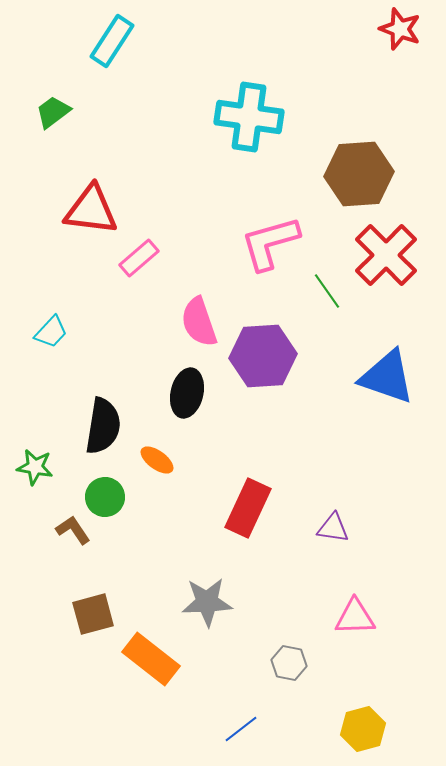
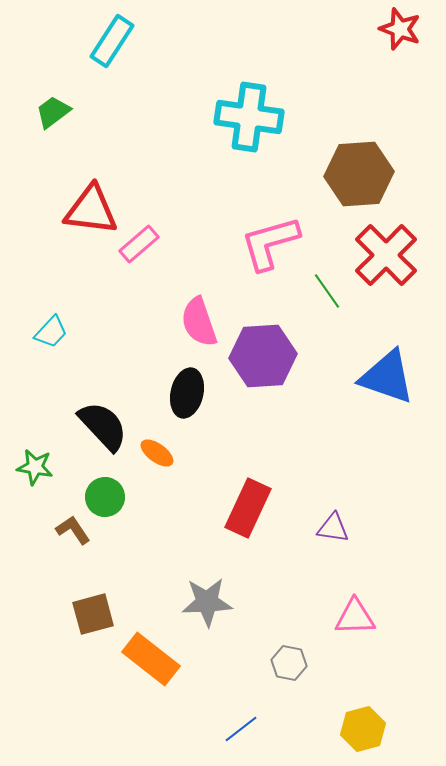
pink rectangle: moved 14 px up
black semicircle: rotated 52 degrees counterclockwise
orange ellipse: moved 7 px up
